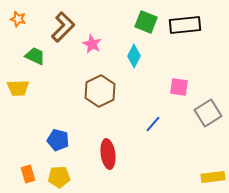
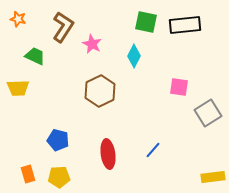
green square: rotated 10 degrees counterclockwise
brown L-shape: rotated 12 degrees counterclockwise
blue line: moved 26 px down
